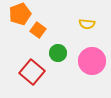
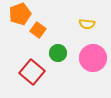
pink circle: moved 1 px right, 3 px up
